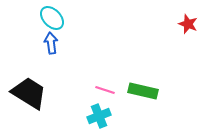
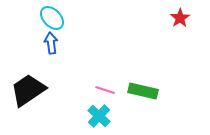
red star: moved 8 px left, 6 px up; rotated 18 degrees clockwise
black trapezoid: moved 1 px left, 3 px up; rotated 66 degrees counterclockwise
cyan cross: rotated 25 degrees counterclockwise
